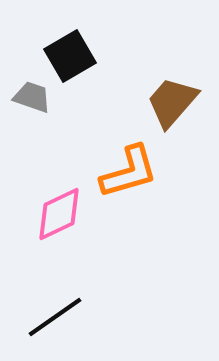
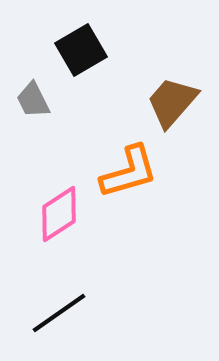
black square: moved 11 px right, 6 px up
gray trapezoid: moved 1 px right, 3 px down; rotated 135 degrees counterclockwise
pink diamond: rotated 8 degrees counterclockwise
black line: moved 4 px right, 4 px up
